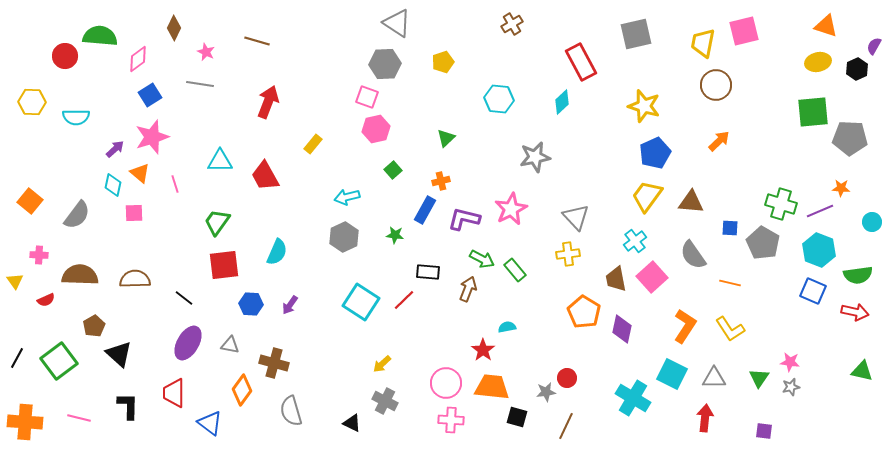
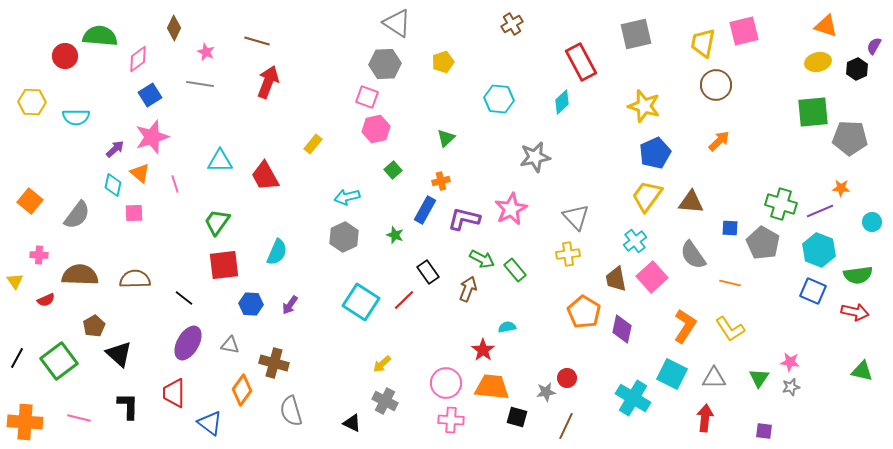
red arrow at (268, 102): moved 20 px up
green star at (395, 235): rotated 12 degrees clockwise
black rectangle at (428, 272): rotated 50 degrees clockwise
